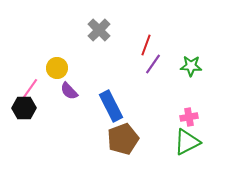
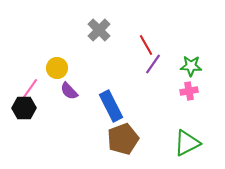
red line: rotated 50 degrees counterclockwise
pink cross: moved 26 px up
green triangle: moved 1 px down
